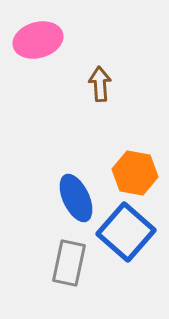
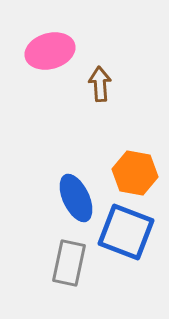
pink ellipse: moved 12 px right, 11 px down
blue square: rotated 20 degrees counterclockwise
